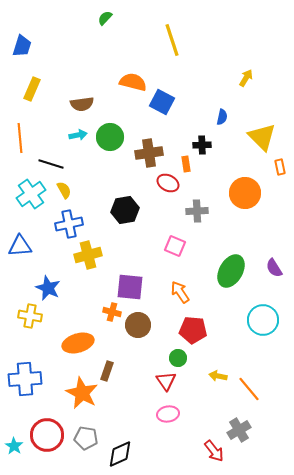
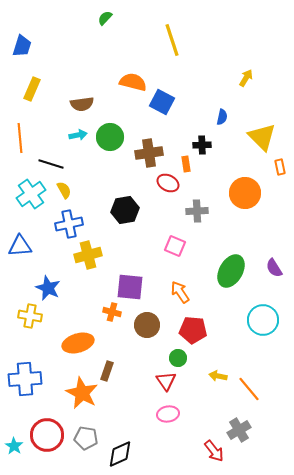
brown circle at (138, 325): moved 9 px right
